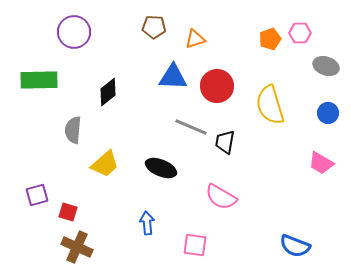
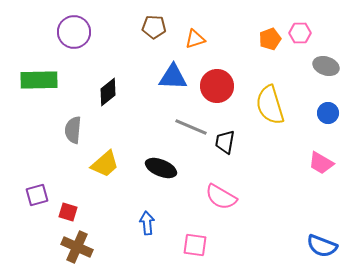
blue semicircle: moved 27 px right
